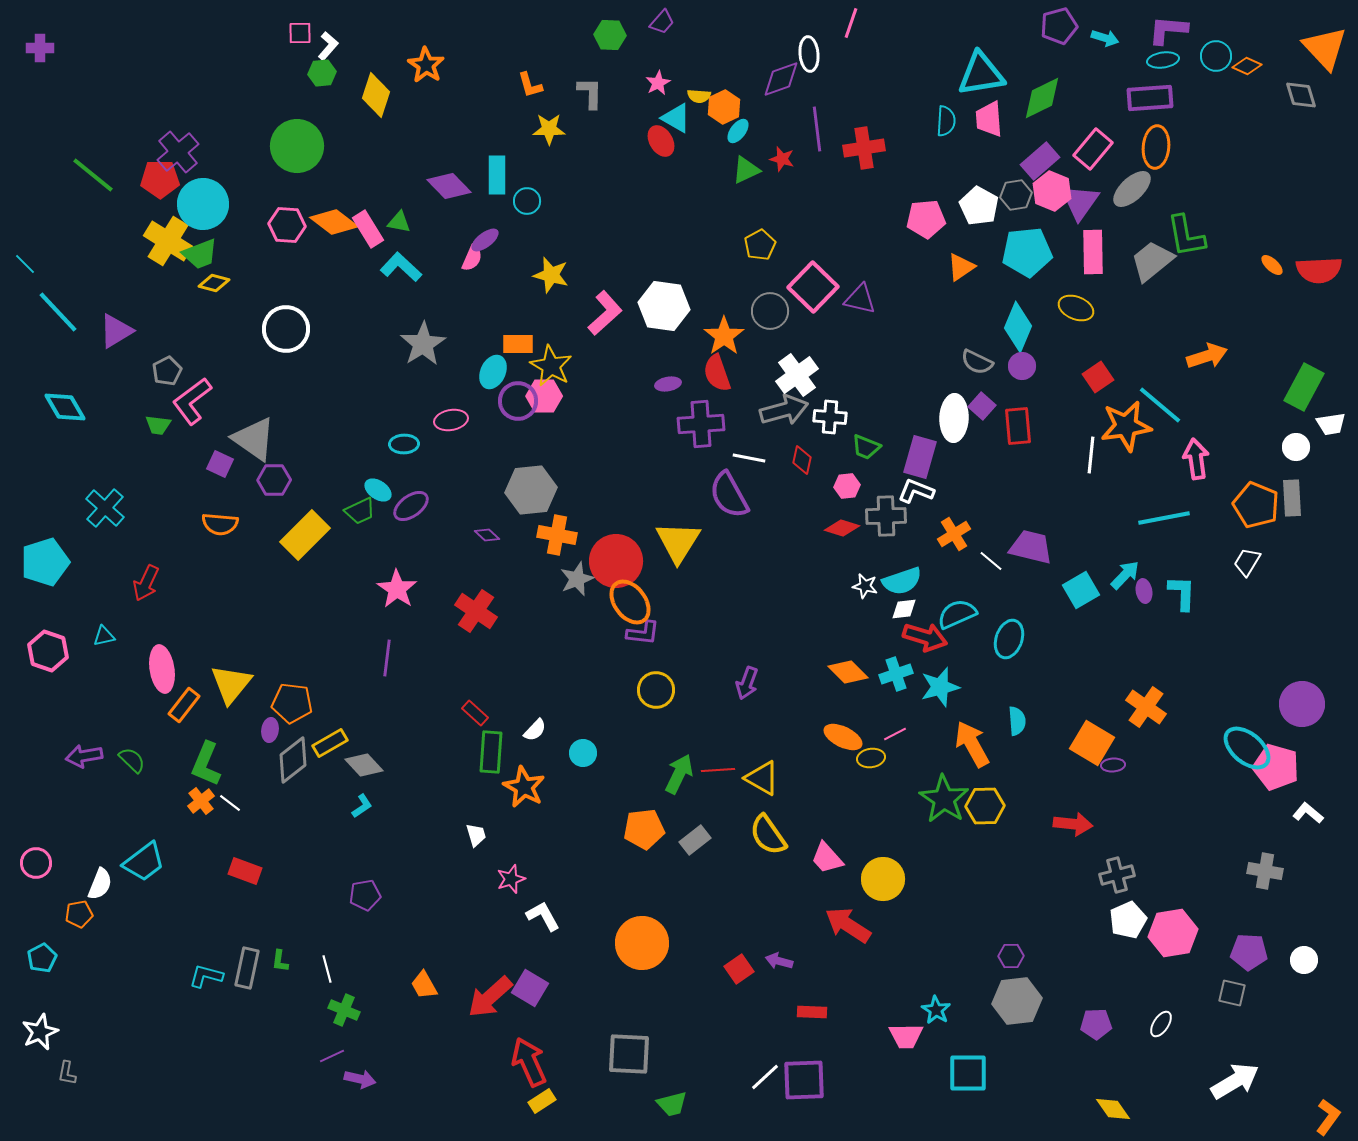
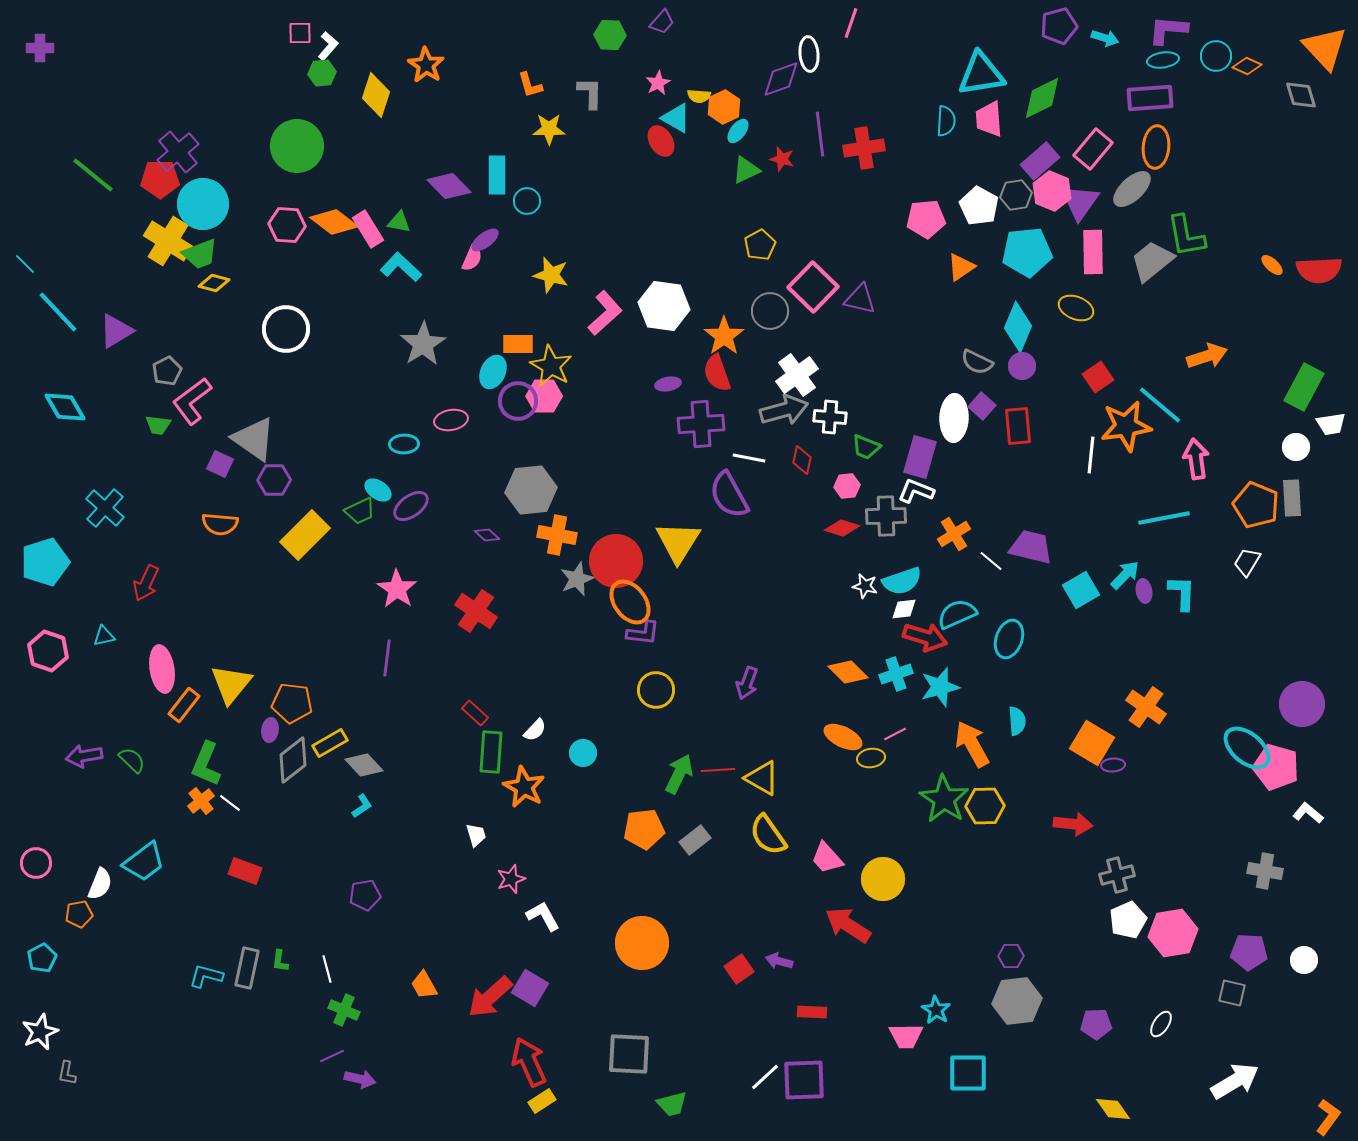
purple line at (817, 129): moved 3 px right, 5 px down
